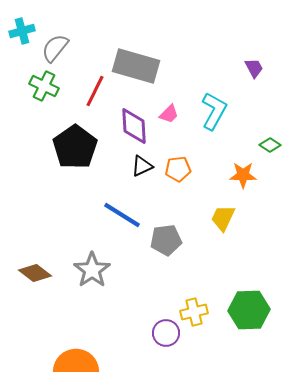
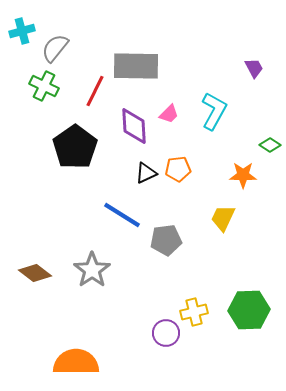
gray rectangle: rotated 15 degrees counterclockwise
black triangle: moved 4 px right, 7 px down
